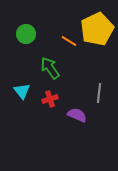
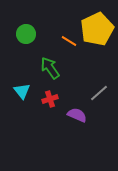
gray line: rotated 42 degrees clockwise
